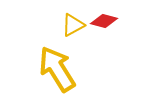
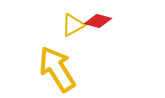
red diamond: moved 6 px left
